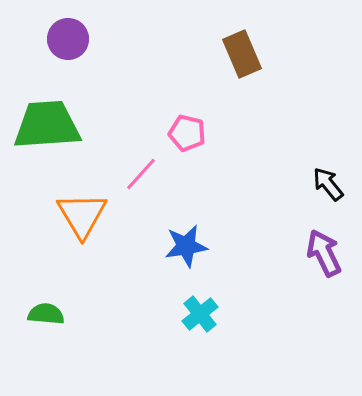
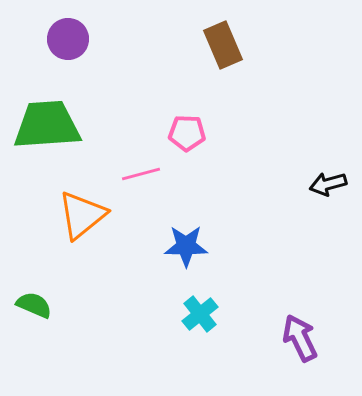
brown rectangle: moved 19 px left, 9 px up
pink pentagon: rotated 12 degrees counterclockwise
pink line: rotated 33 degrees clockwise
black arrow: rotated 66 degrees counterclockwise
orange triangle: rotated 22 degrees clockwise
blue star: rotated 9 degrees clockwise
purple arrow: moved 24 px left, 85 px down
green semicircle: moved 12 px left, 9 px up; rotated 18 degrees clockwise
